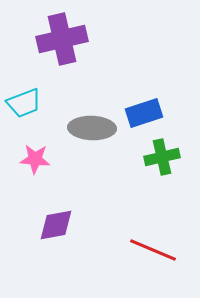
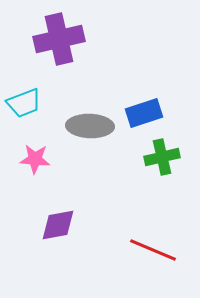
purple cross: moved 3 px left
gray ellipse: moved 2 px left, 2 px up
purple diamond: moved 2 px right
